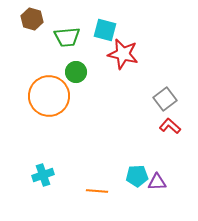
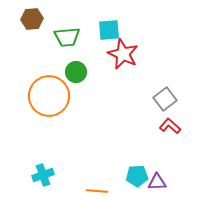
brown hexagon: rotated 20 degrees counterclockwise
cyan square: moved 4 px right; rotated 20 degrees counterclockwise
red star: rotated 12 degrees clockwise
